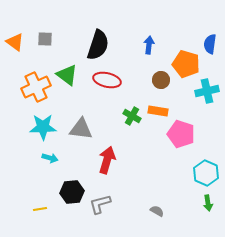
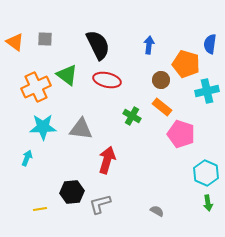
black semicircle: rotated 44 degrees counterclockwise
orange rectangle: moved 4 px right, 4 px up; rotated 30 degrees clockwise
cyan arrow: moved 23 px left; rotated 84 degrees counterclockwise
